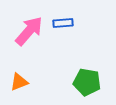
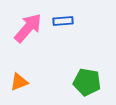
blue rectangle: moved 2 px up
pink arrow: moved 1 px left, 3 px up
